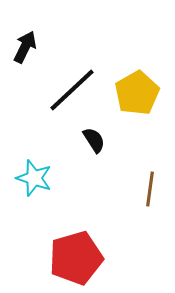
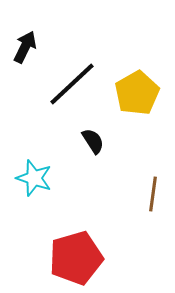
black line: moved 6 px up
black semicircle: moved 1 px left, 1 px down
brown line: moved 3 px right, 5 px down
